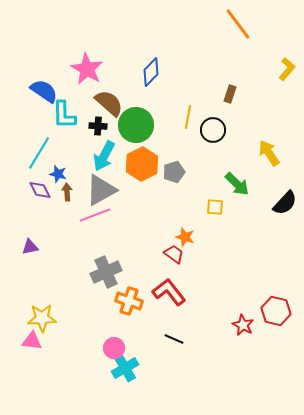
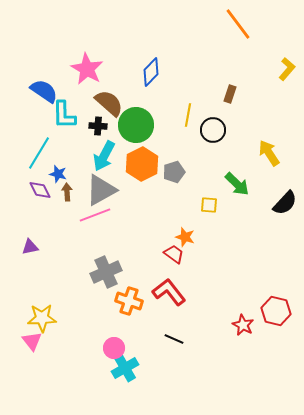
yellow line: moved 2 px up
yellow square: moved 6 px left, 2 px up
pink triangle: rotated 45 degrees clockwise
